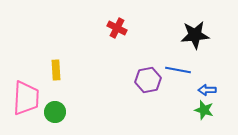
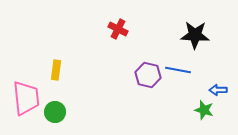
red cross: moved 1 px right, 1 px down
black star: rotated 8 degrees clockwise
yellow rectangle: rotated 12 degrees clockwise
purple hexagon: moved 5 px up; rotated 25 degrees clockwise
blue arrow: moved 11 px right
pink trapezoid: rotated 9 degrees counterclockwise
